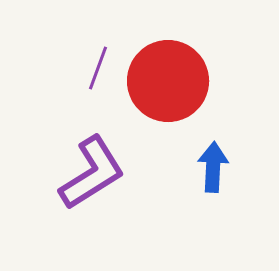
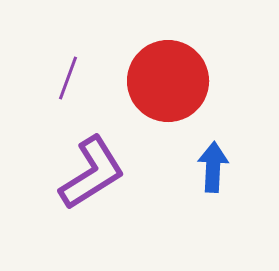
purple line: moved 30 px left, 10 px down
